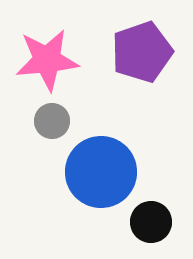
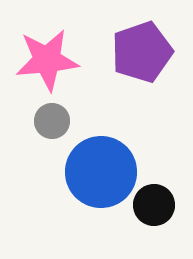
black circle: moved 3 px right, 17 px up
